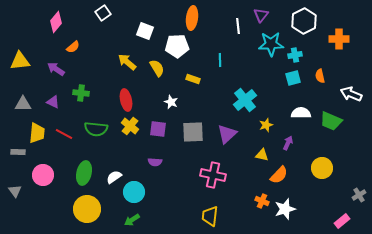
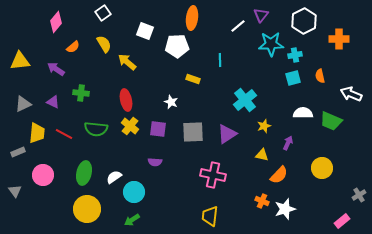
white line at (238, 26): rotated 56 degrees clockwise
yellow semicircle at (157, 68): moved 53 px left, 24 px up
gray triangle at (23, 104): rotated 24 degrees counterclockwise
white semicircle at (301, 113): moved 2 px right
yellow star at (266, 125): moved 2 px left, 1 px down
purple triangle at (227, 134): rotated 10 degrees clockwise
gray rectangle at (18, 152): rotated 24 degrees counterclockwise
